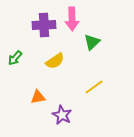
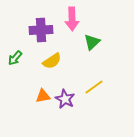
purple cross: moved 3 px left, 5 px down
yellow semicircle: moved 3 px left
orange triangle: moved 5 px right, 1 px up
purple star: moved 3 px right, 16 px up
